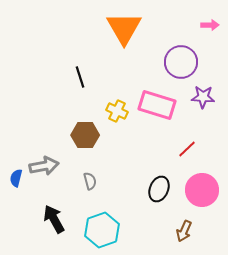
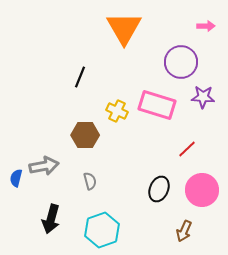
pink arrow: moved 4 px left, 1 px down
black line: rotated 40 degrees clockwise
black arrow: moved 3 px left; rotated 136 degrees counterclockwise
